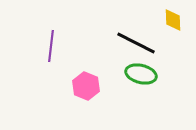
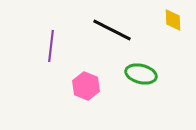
black line: moved 24 px left, 13 px up
